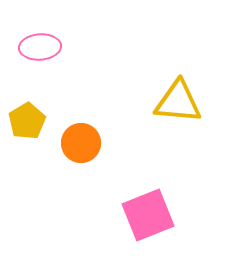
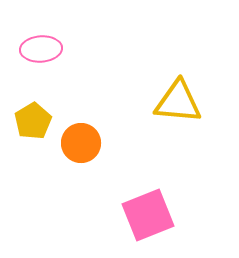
pink ellipse: moved 1 px right, 2 px down
yellow pentagon: moved 6 px right
